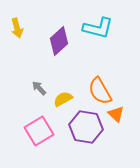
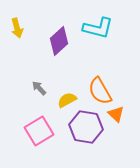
yellow semicircle: moved 4 px right, 1 px down
